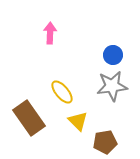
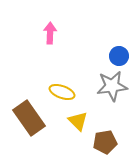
blue circle: moved 6 px right, 1 px down
yellow ellipse: rotated 30 degrees counterclockwise
